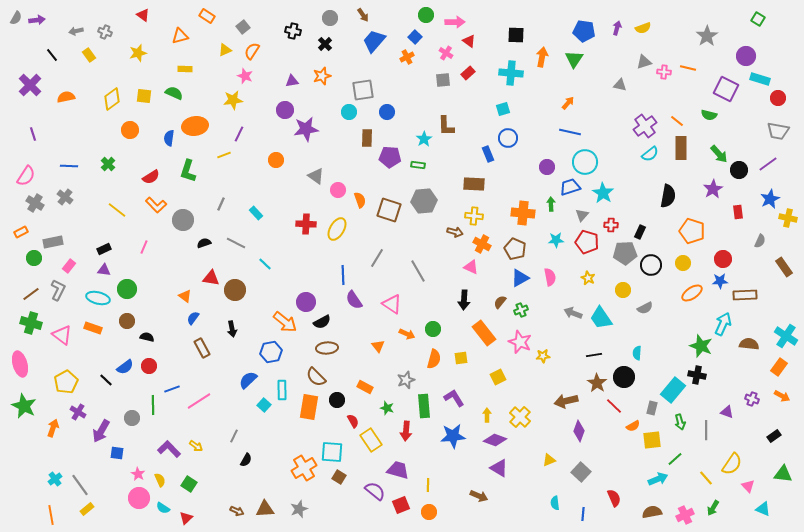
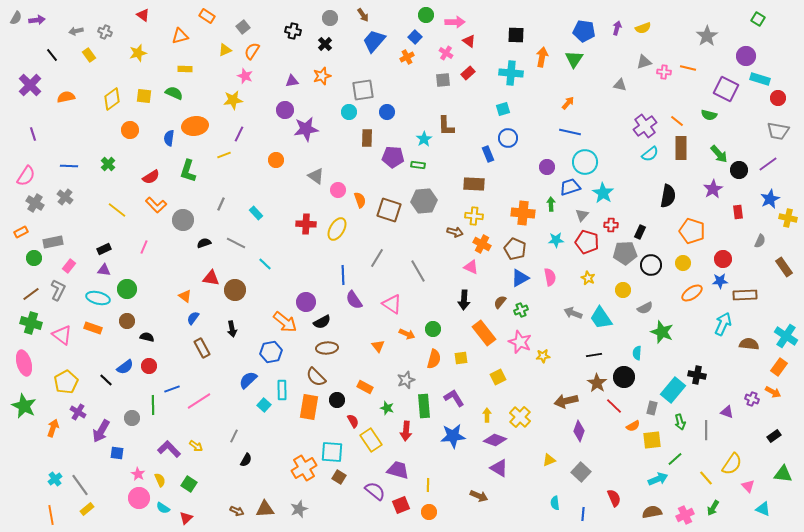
purple pentagon at (390, 157): moved 3 px right
green star at (701, 346): moved 39 px left, 14 px up
pink ellipse at (20, 364): moved 4 px right, 1 px up
orange arrow at (782, 396): moved 9 px left, 4 px up
